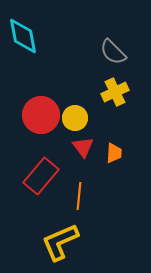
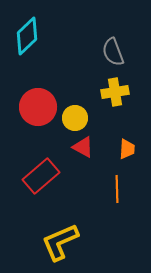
cyan diamond: moved 4 px right; rotated 57 degrees clockwise
gray semicircle: rotated 24 degrees clockwise
yellow cross: rotated 16 degrees clockwise
red circle: moved 3 px left, 8 px up
red triangle: rotated 25 degrees counterclockwise
orange trapezoid: moved 13 px right, 4 px up
red rectangle: rotated 9 degrees clockwise
orange line: moved 38 px right, 7 px up; rotated 8 degrees counterclockwise
